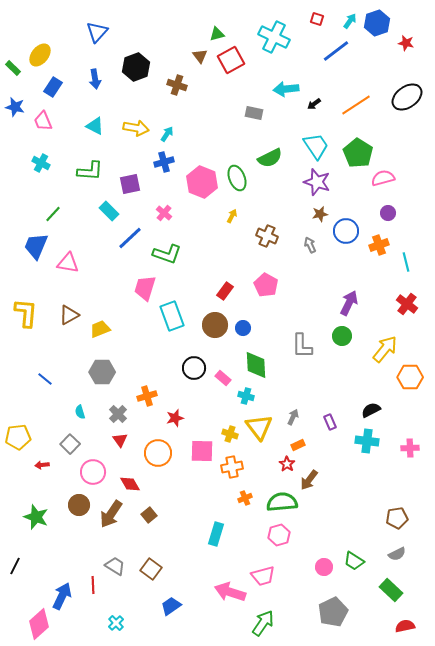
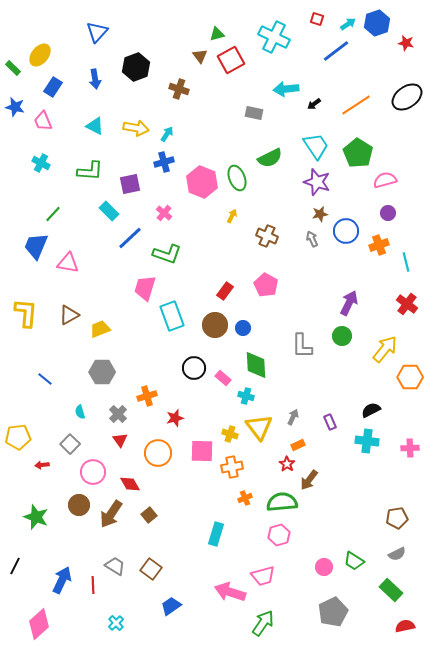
cyan arrow at (350, 21): moved 2 px left, 3 px down; rotated 21 degrees clockwise
brown cross at (177, 85): moved 2 px right, 4 px down
pink semicircle at (383, 178): moved 2 px right, 2 px down
gray arrow at (310, 245): moved 2 px right, 6 px up
blue arrow at (62, 596): moved 16 px up
